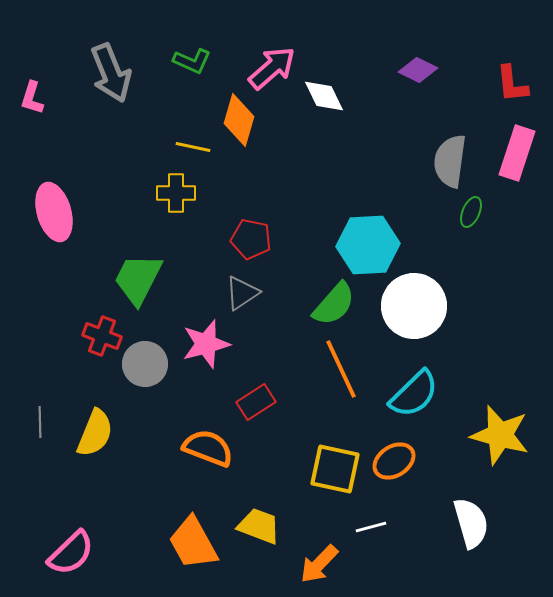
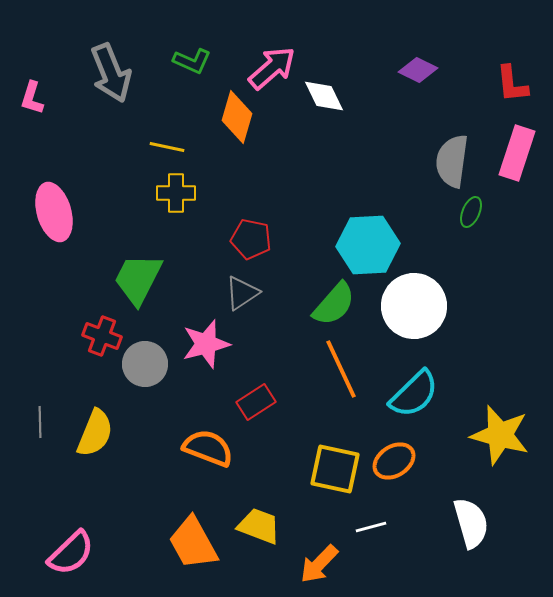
orange diamond: moved 2 px left, 3 px up
yellow line: moved 26 px left
gray semicircle: moved 2 px right
